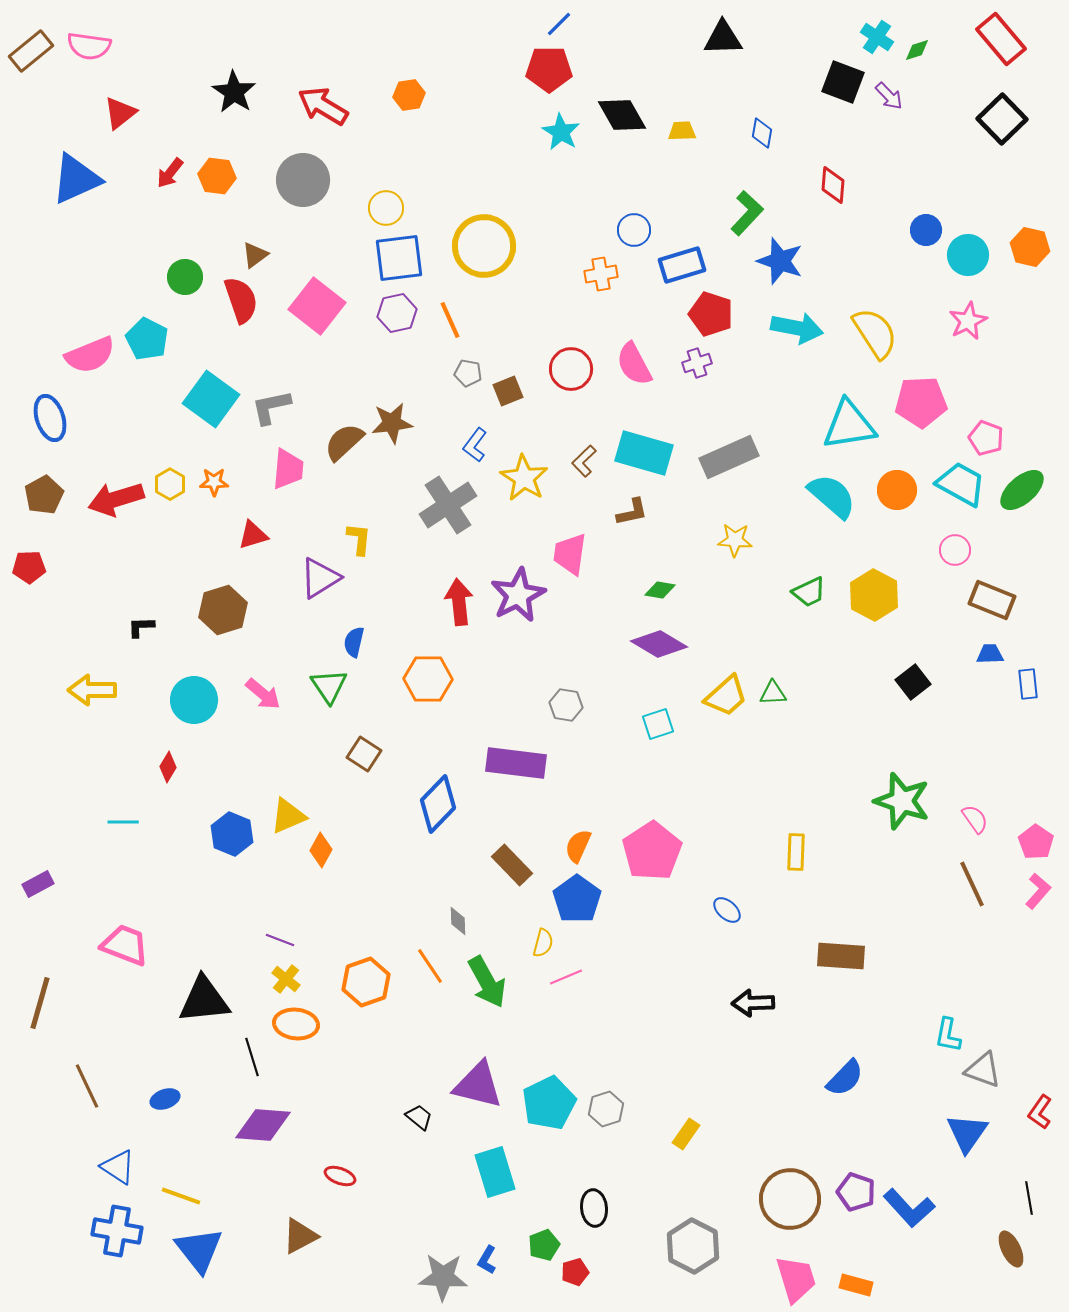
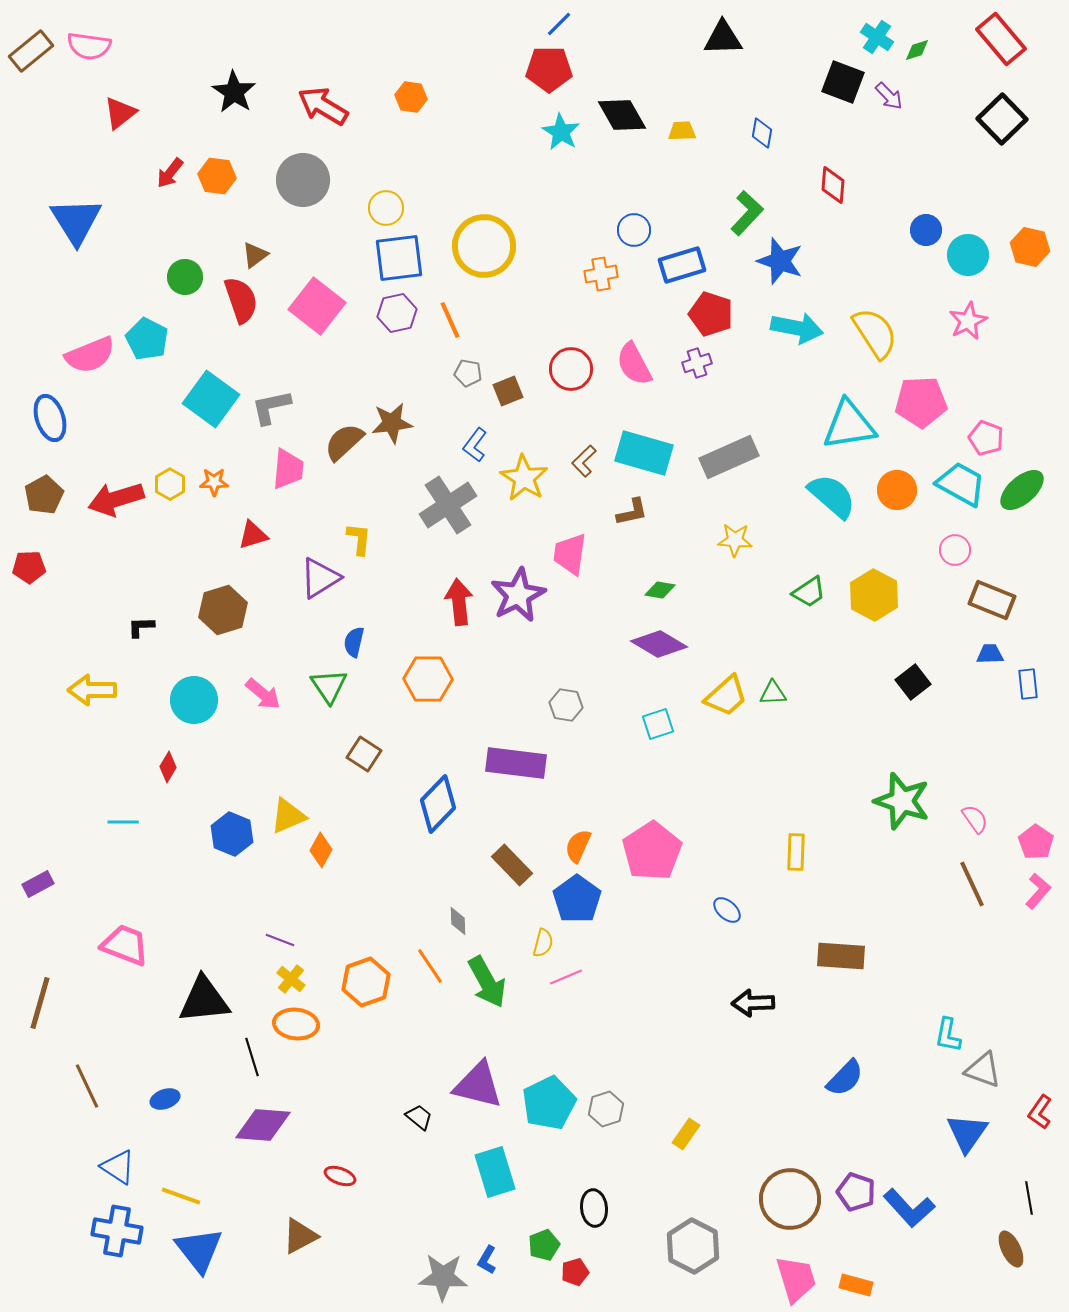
orange hexagon at (409, 95): moved 2 px right, 2 px down; rotated 16 degrees clockwise
blue triangle at (76, 179): moved 42 px down; rotated 38 degrees counterclockwise
green trapezoid at (809, 592): rotated 9 degrees counterclockwise
yellow cross at (286, 979): moved 5 px right
